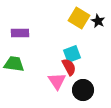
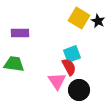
black circle: moved 4 px left
